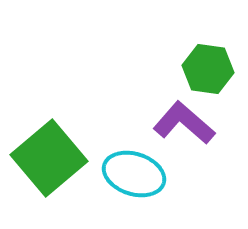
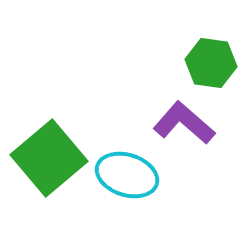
green hexagon: moved 3 px right, 6 px up
cyan ellipse: moved 7 px left, 1 px down
